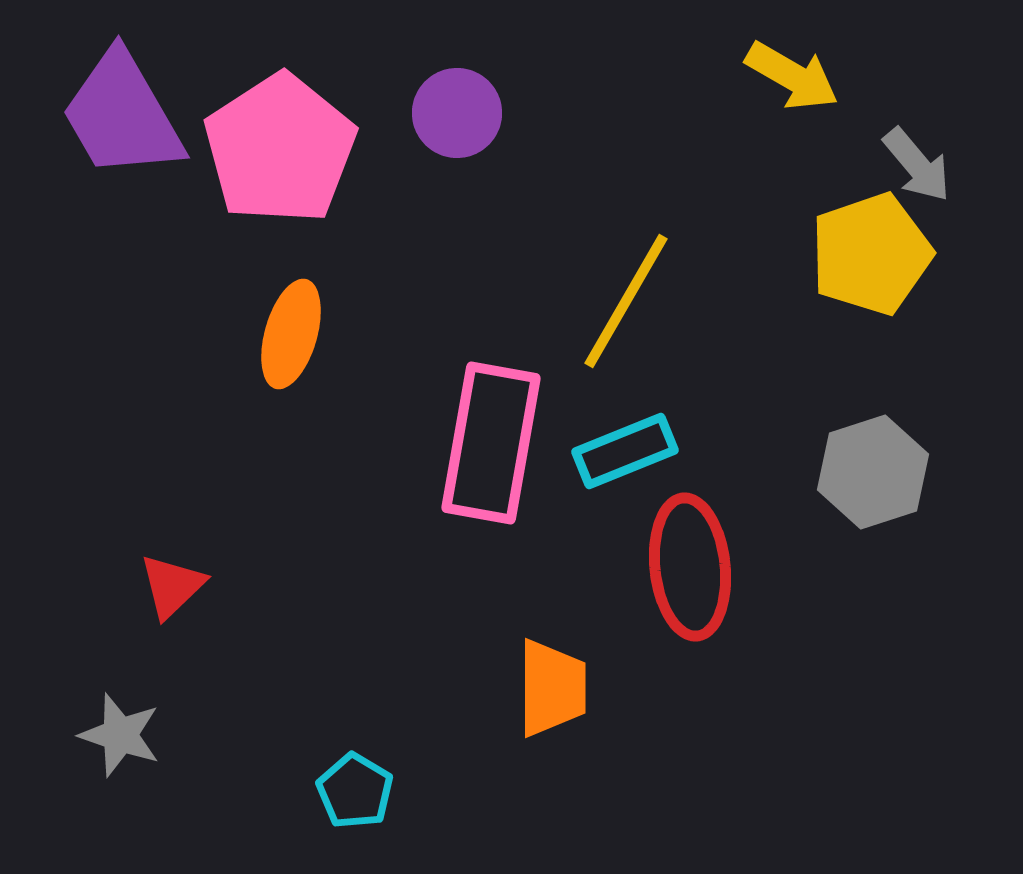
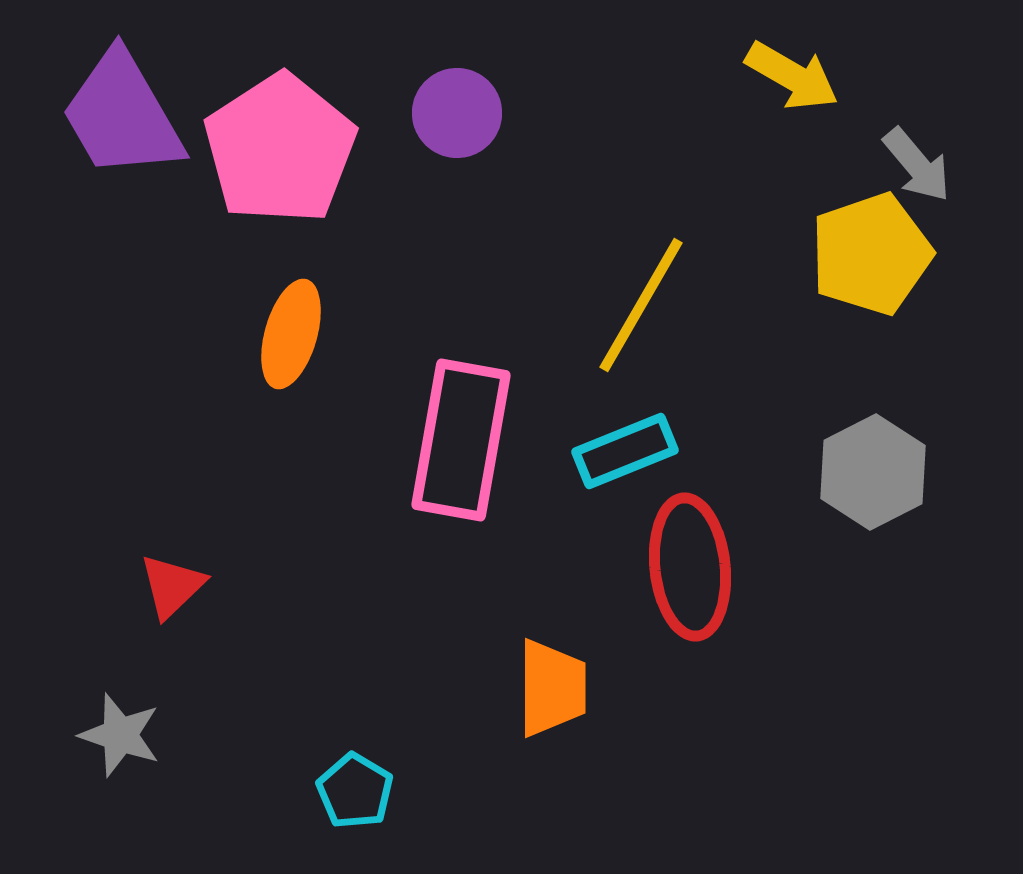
yellow line: moved 15 px right, 4 px down
pink rectangle: moved 30 px left, 3 px up
gray hexagon: rotated 9 degrees counterclockwise
